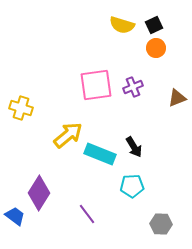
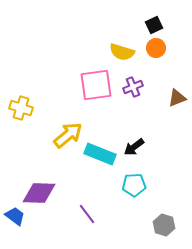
yellow semicircle: moved 27 px down
black arrow: rotated 85 degrees clockwise
cyan pentagon: moved 2 px right, 1 px up
purple diamond: rotated 60 degrees clockwise
gray hexagon: moved 3 px right, 1 px down; rotated 15 degrees clockwise
